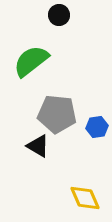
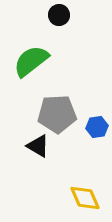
gray pentagon: rotated 9 degrees counterclockwise
